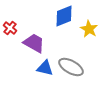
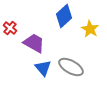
blue diamond: rotated 20 degrees counterclockwise
yellow star: moved 1 px right
blue triangle: moved 2 px left; rotated 36 degrees clockwise
